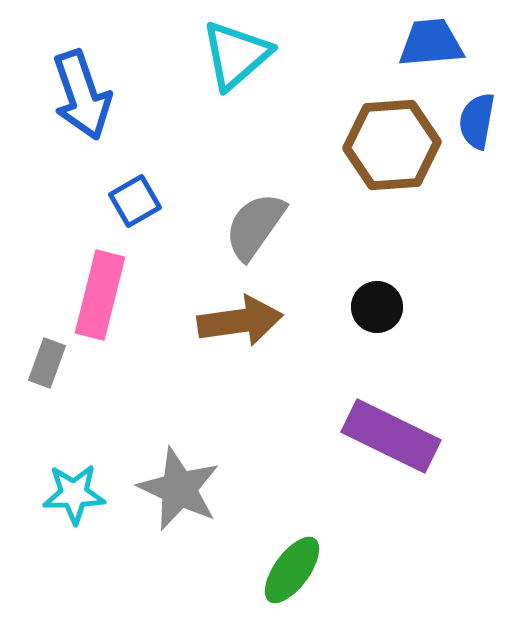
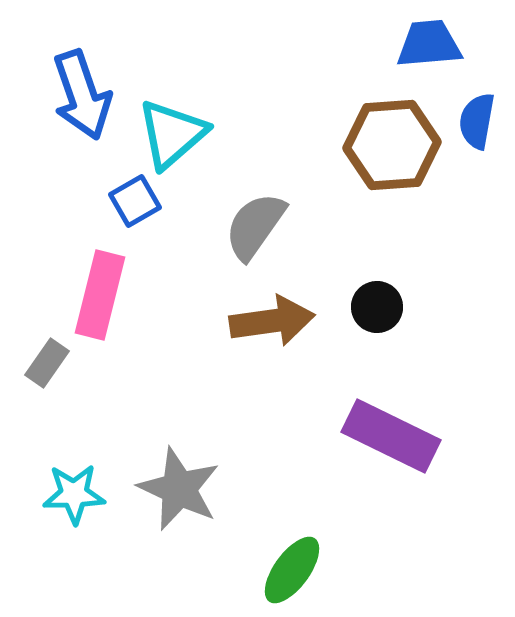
blue trapezoid: moved 2 px left, 1 px down
cyan triangle: moved 64 px left, 79 px down
brown arrow: moved 32 px right
gray rectangle: rotated 15 degrees clockwise
